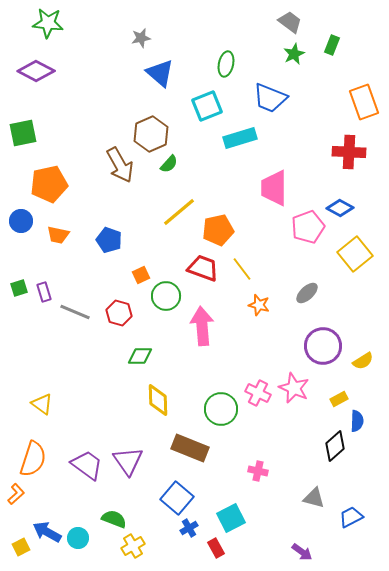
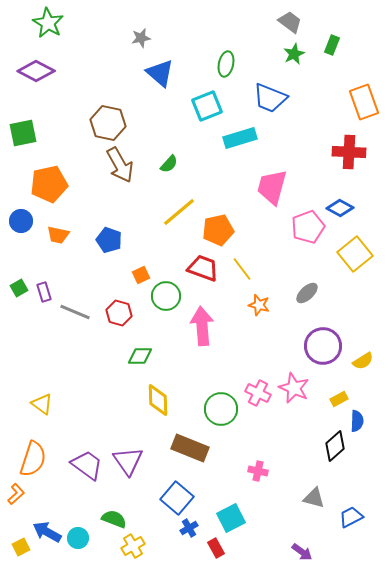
green star at (48, 23): rotated 24 degrees clockwise
brown hexagon at (151, 134): moved 43 px left, 11 px up; rotated 24 degrees counterclockwise
pink trapezoid at (274, 188): moved 2 px left, 1 px up; rotated 15 degrees clockwise
green square at (19, 288): rotated 12 degrees counterclockwise
